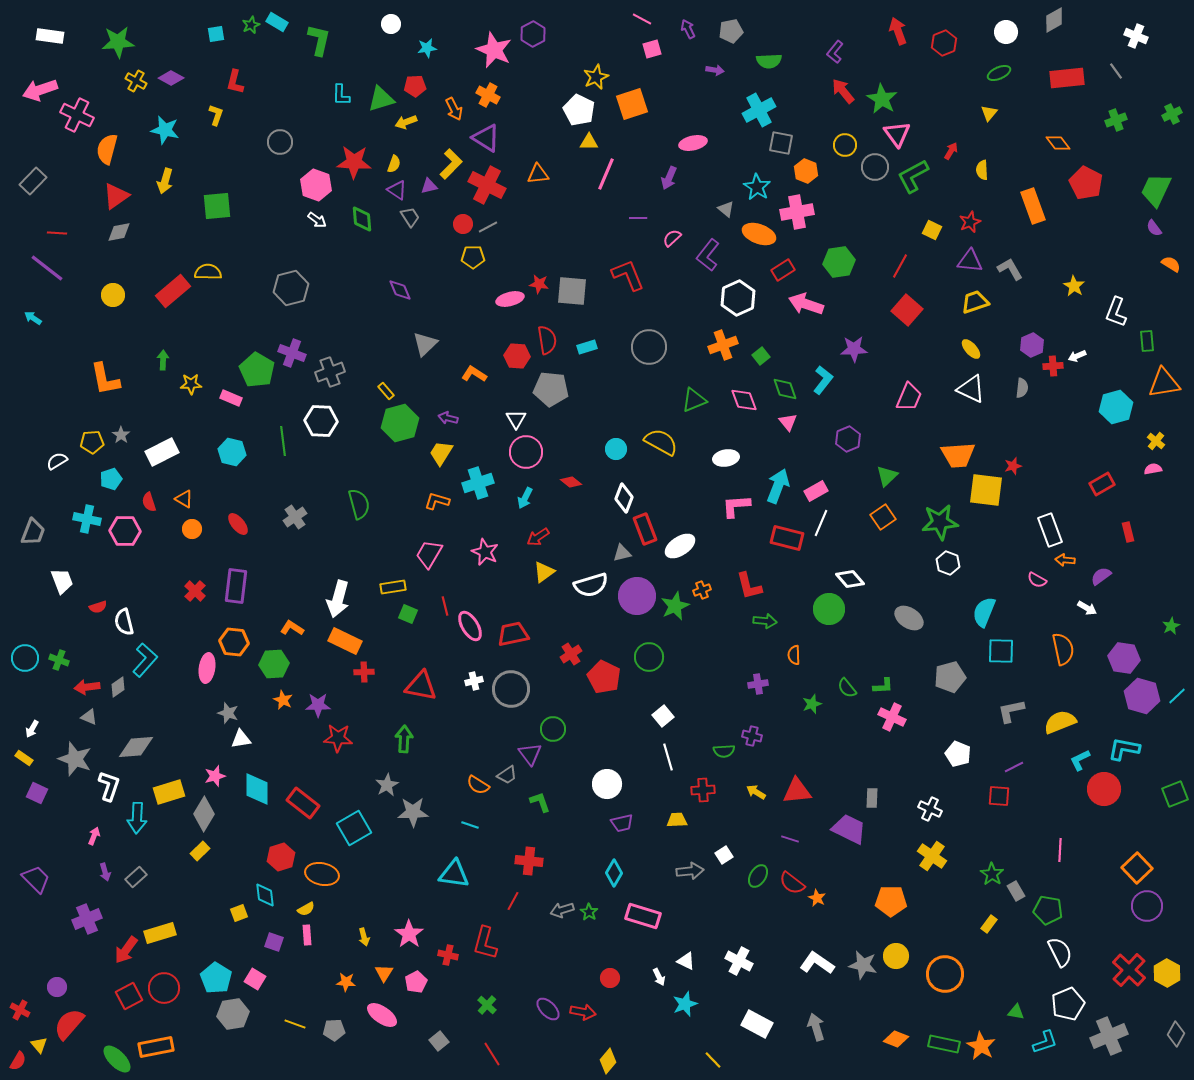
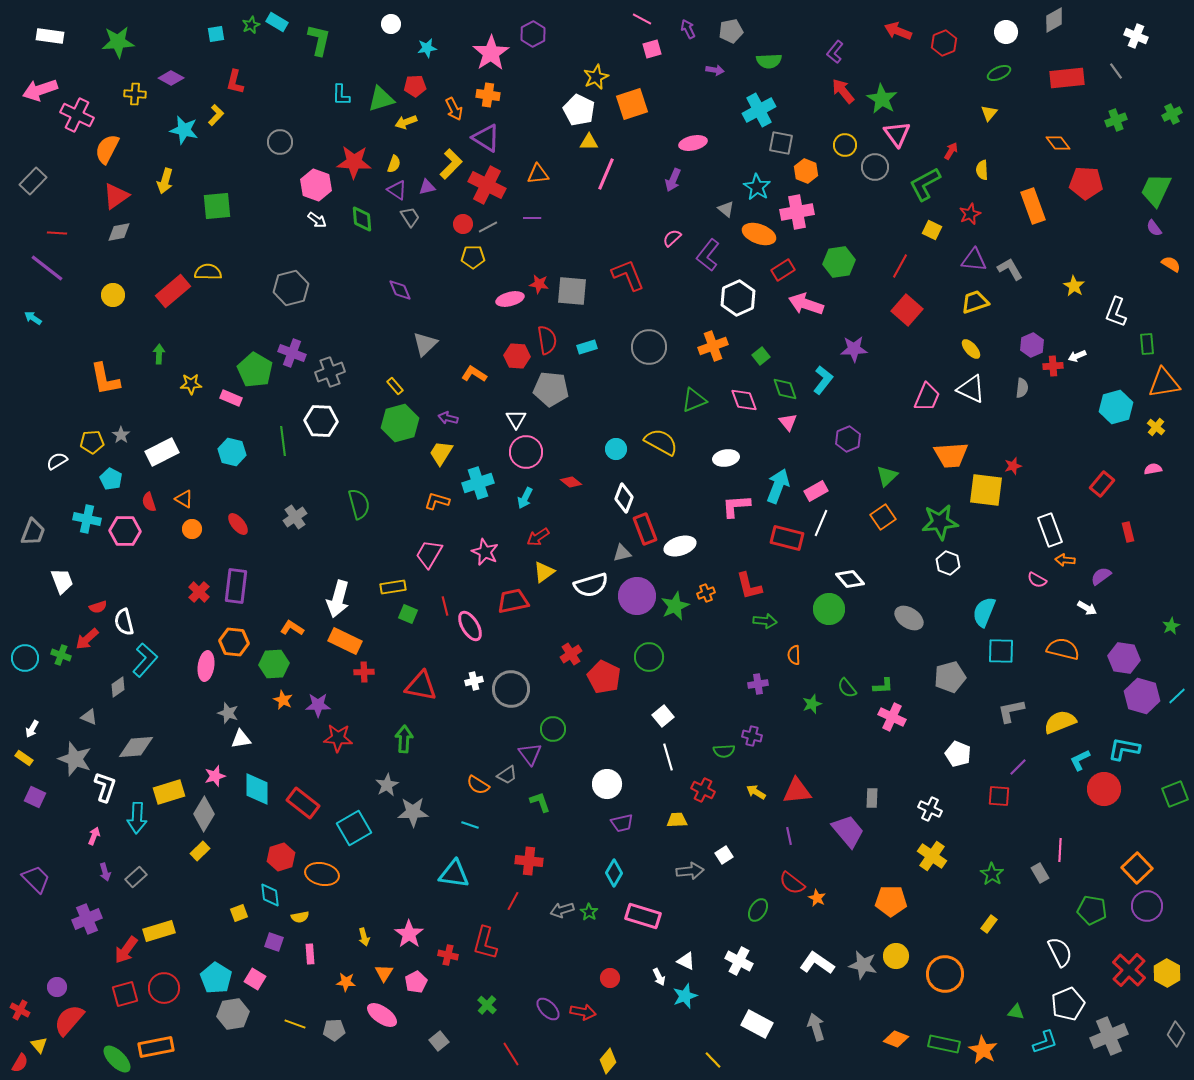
red arrow at (898, 31): rotated 48 degrees counterclockwise
pink star at (494, 50): moved 3 px left, 3 px down; rotated 15 degrees clockwise
yellow cross at (136, 81): moved 1 px left, 13 px down; rotated 25 degrees counterclockwise
orange cross at (488, 95): rotated 20 degrees counterclockwise
yellow L-shape at (216, 115): rotated 25 degrees clockwise
cyan star at (165, 130): moved 19 px right
orange semicircle at (107, 149): rotated 12 degrees clockwise
green L-shape at (913, 176): moved 12 px right, 8 px down
purple arrow at (669, 178): moved 4 px right, 2 px down
red pentagon at (1086, 183): rotated 24 degrees counterclockwise
purple triangle at (429, 186): moved 2 px left, 1 px down
purple line at (638, 218): moved 106 px left
red star at (970, 222): moved 8 px up
purple triangle at (970, 261): moved 4 px right, 1 px up
green rectangle at (1147, 341): moved 3 px down
orange cross at (723, 345): moved 10 px left, 1 px down
green arrow at (163, 360): moved 4 px left, 6 px up
green pentagon at (257, 370): moved 2 px left
yellow rectangle at (386, 391): moved 9 px right, 5 px up
pink trapezoid at (909, 397): moved 18 px right
yellow cross at (1156, 441): moved 14 px up
orange trapezoid at (958, 455): moved 7 px left
cyan pentagon at (111, 479): rotated 25 degrees counterclockwise
red rectangle at (1102, 484): rotated 20 degrees counterclockwise
white ellipse at (680, 546): rotated 16 degrees clockwise
orange cross at (702, 590): moved 4 px right, 3 px down
red cross at (195, 591): moved 4 px right, 1 px down
red trapezoid at (513, 634): moved 33 px up
orange semicircle at (1063, 649): rotated 64 degrees counterclockwise
green cross at (59, 660): moved 2 px right, 5 px up
pink ellipse at (207, 668): moved 1 px left, 2 px up
red arrow at (87, 687): moved 48 px up; rotated 35 degrees counterclockwise
purple line at (1014, 767): moved 4 px right; rotated 18 degrees counterclockwise
white L-shape at (109, 786): moved 4 px left, 1 px down
red cross at (703, 790): rotated 30 degrees clockwise
purple square at (37, 793): moved 2 px left, 4 px down
purple trapezoid at (849, 829): moved 1 px left, 2 px down; rotated 24 degrees clockwise
purple line at (790, 839): moved 1 px left, 3 px up; rotated 60 degrees clockwise
green ellipse at (758, 876): moved 34 px down
gray rectangle at (1016, 891): moved 24 px right, 18 px up
cyan diamond at (265, 895): moved 5 px right
yellow semicircle at (306, 909): moved 6 px left, 8 px down; rotated 18 degrees clockwise
green pentagon at (1048, 910): moved 44 px right
yellow rectangle at (160, 933): moved 1 px left, 2 px up
pink rectangle at (307, 935): moved 3 px right, 19 px down
red square at (129, 996): moved 4 px left, 2 px up; rotated 12 degrees clockwise
cyan star at (685, 1004): moved 8 px up
red semicircle at (69, 1024): moved 4 px up
orange star at (981, 1046): moved 2 px right, 4 px down
red line at (492, 1054): moved 19 px right
red semicircle at (18, 1061): moved 2 px right, 2 px down
